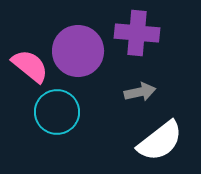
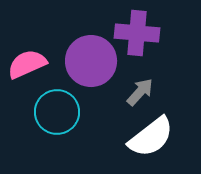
purple circle: moved 13 px right, 10 px down
pink semicircle: moved 3 px left, 2 px up; rotated 63 degrees counterclockwise
gray arrow: rotated 36 degrees counterclockwise
white semicircle: moved 9 px left, 4 px up
